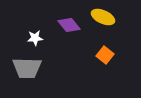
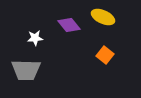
gray trapezoid: moved 1 px left, 2 px down
